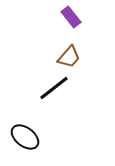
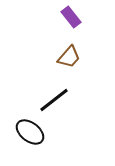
black line: moved 12 px down
black ellipse: moved 5 px right, 5 px up
